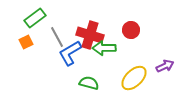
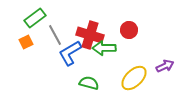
red circle: moved 2 px left
gray line: moved 2 px left, 2 px up
